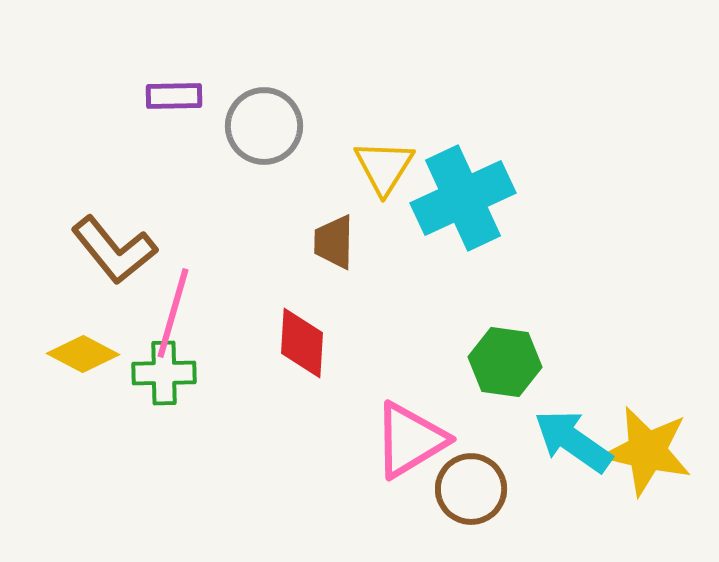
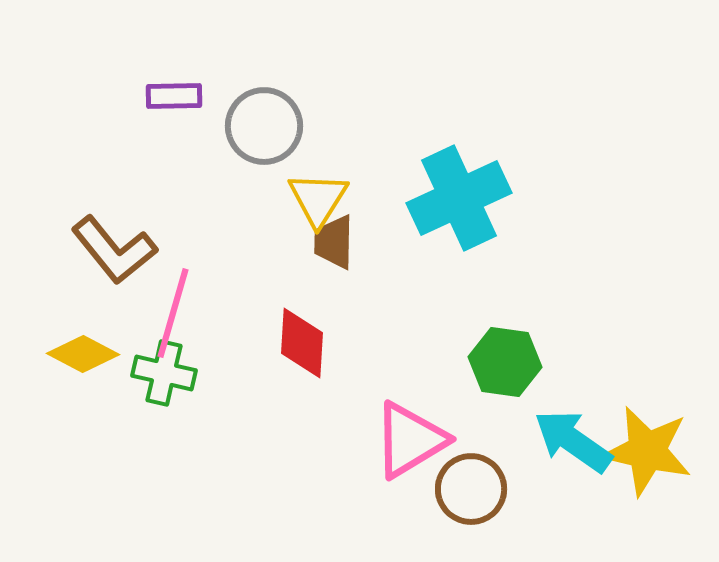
yellow triangle: moved 66 px left, 32 px down
cyan cross: moved 4 px left
green cross: rotated 14 degrees clockwise
